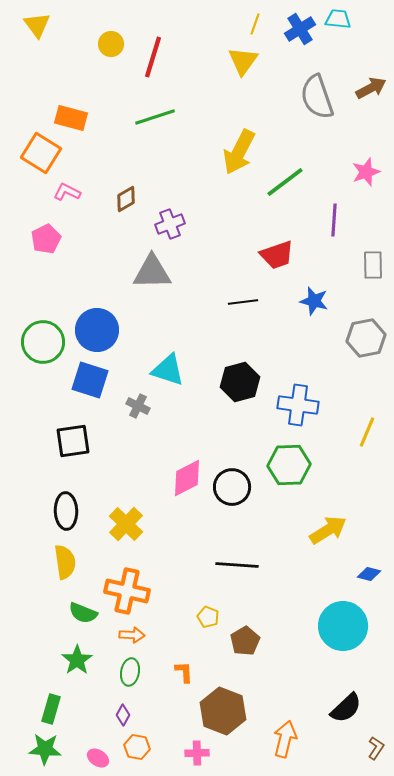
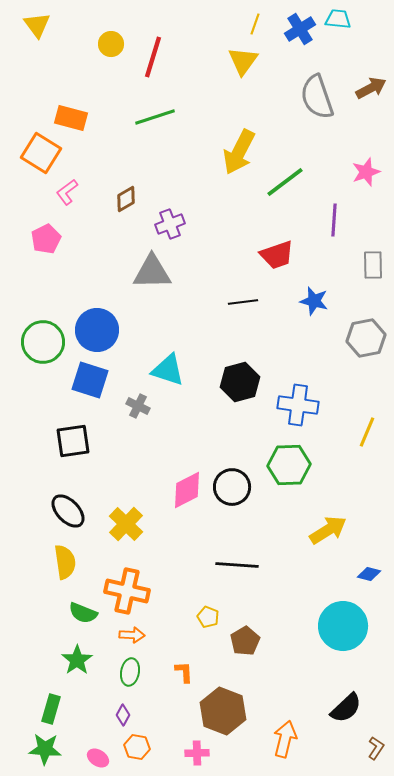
pink L-shape at (67, 192): rotated 64 degrees counterclockwise
pink diamond at (187, 478): moved 12 px down
black ellipse at (66, 511): moved 2 px right; rotated 42 degrees counterclockwise
